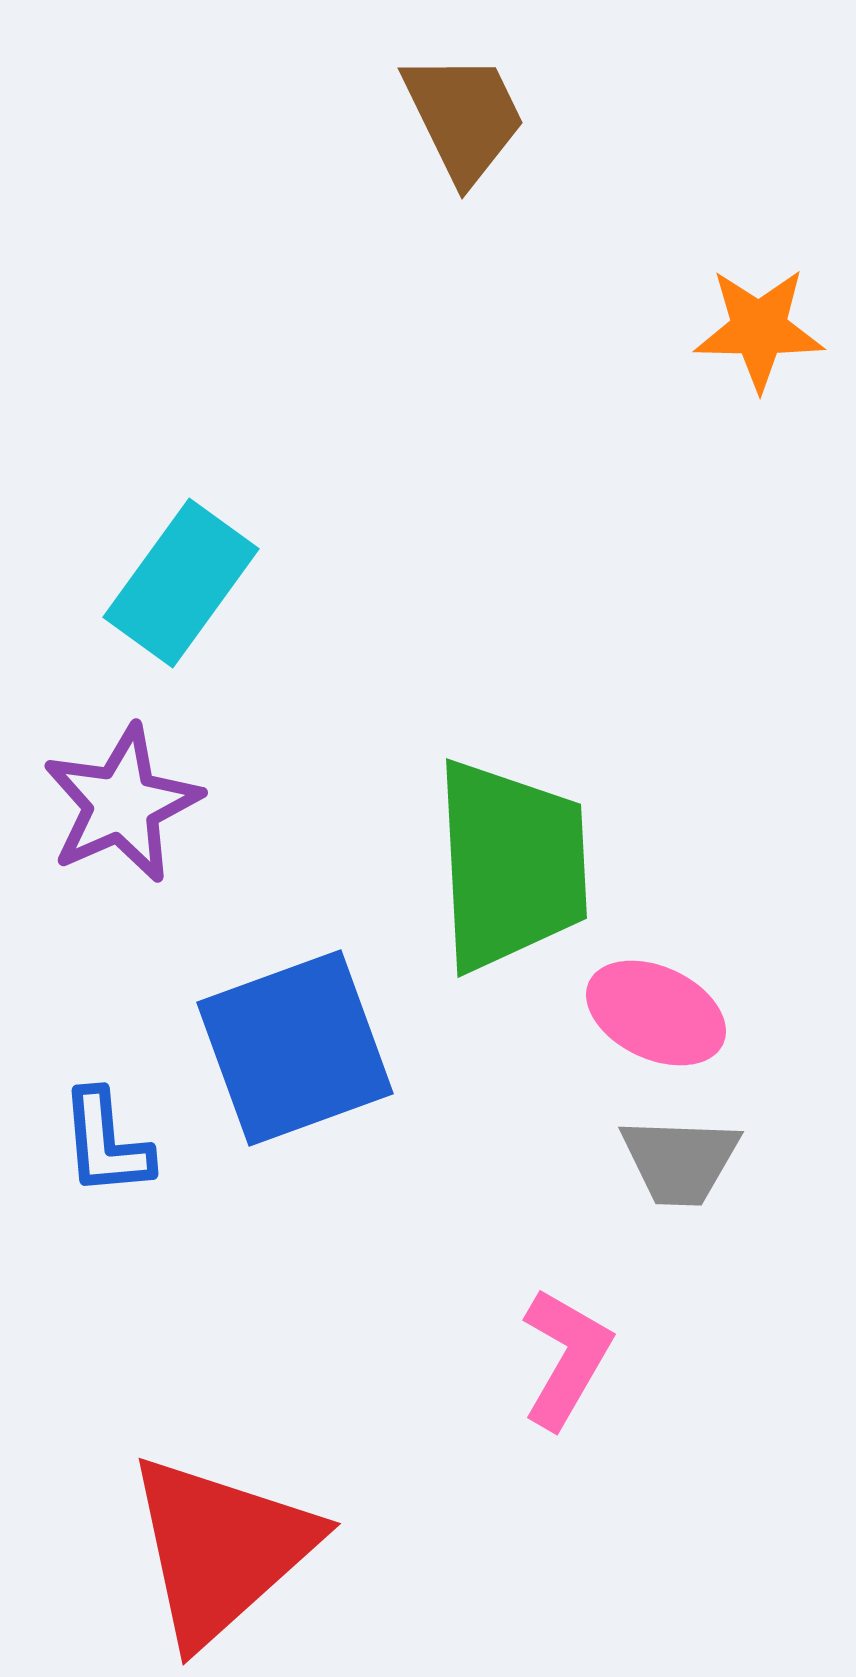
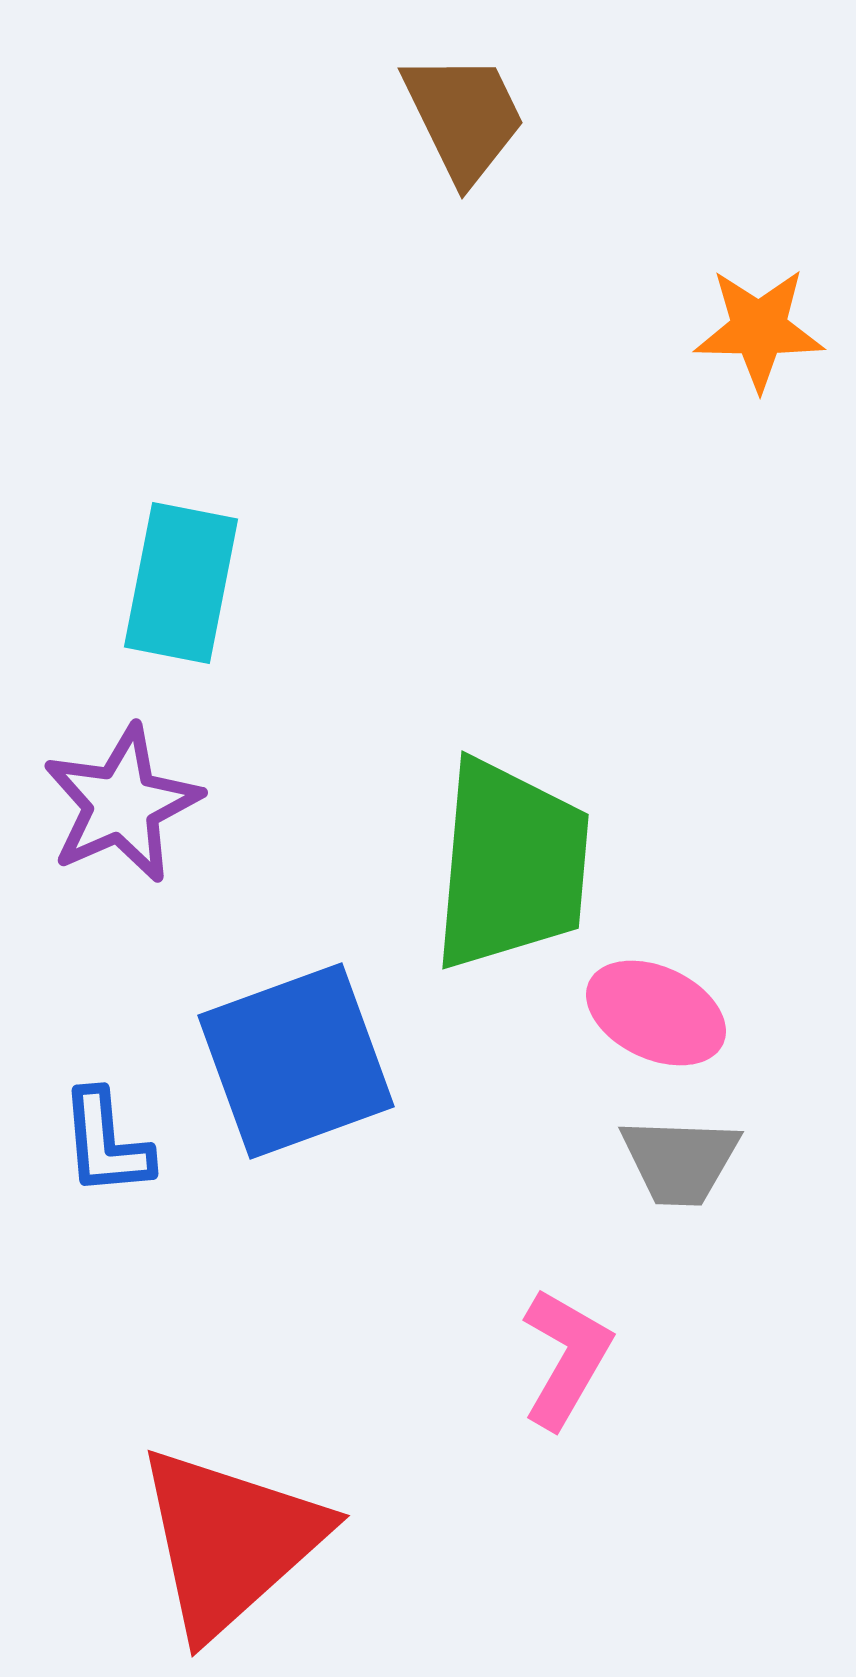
cyan rectangle: rotated 25 degrees counterclockwise
green trapezoid: rotated 8 degrees clockwise
blue square: moved 1 px right, 13 px down
red triangle: moved 9 px right, 8 px up
